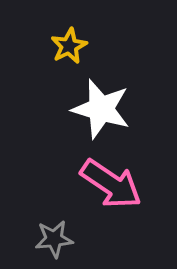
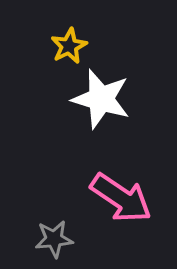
white star: moved 10 px up
pink arrow: moved 10 px right, 14 px down
